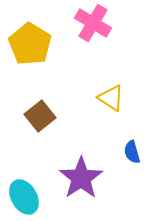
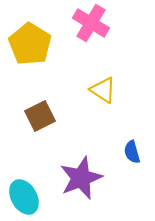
pink cross: moved 2 px left
yellow triangle: moved 8 px left, 8 px up
brown square: rotated 12 degrees clockwise
purple star: rotated 12 degrees clockwise
